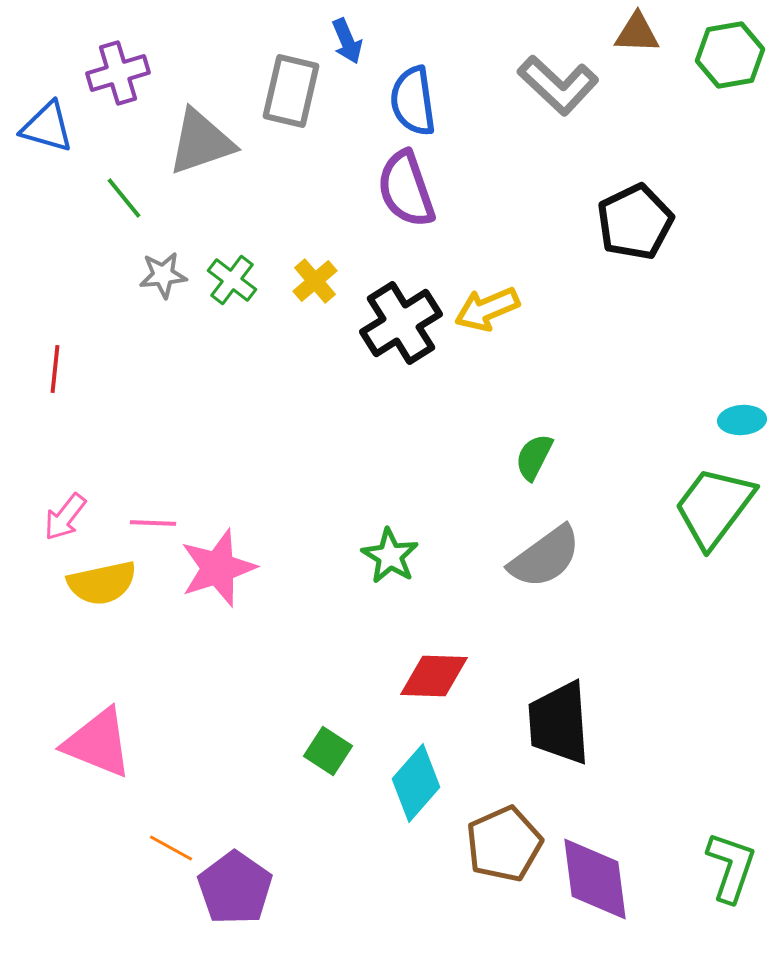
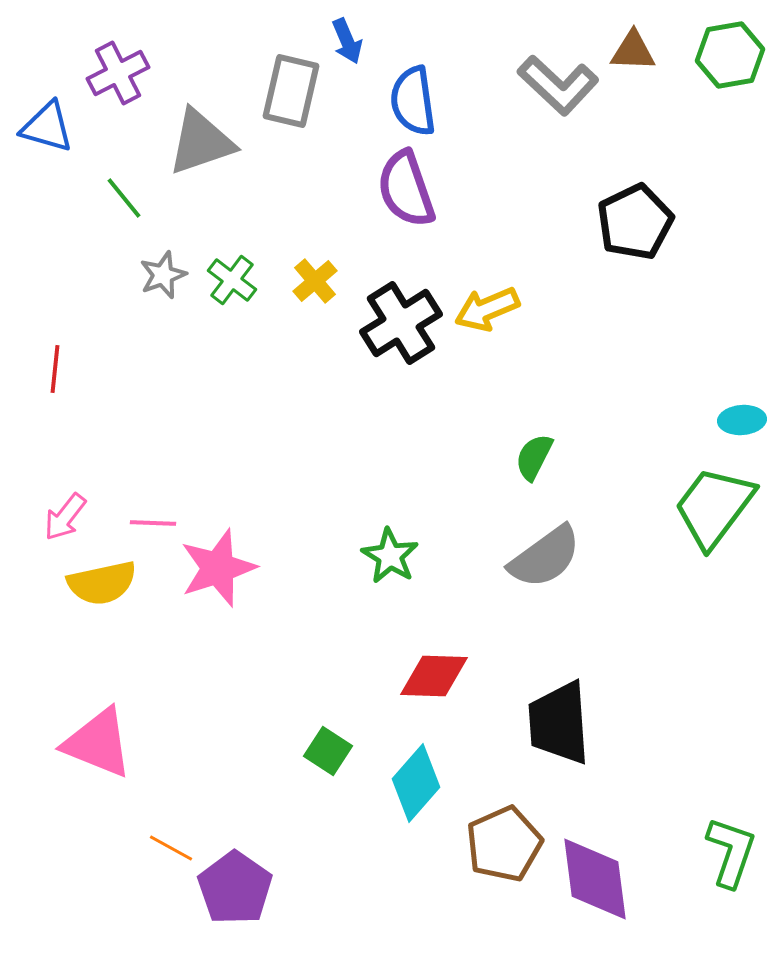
brown triangle: moved 4 px left, 18 px down
purple cross: rotated 10 degrees counterclockwise
gray star: rotated 15 degrees counterclockwise
green L-shape: moved 15 px up
